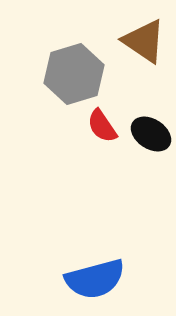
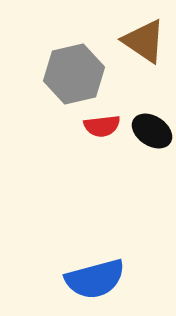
gray hexagon: rotated 4 degrees clockwise
red semicircle: rotated 63 degrees counterclockwise
black ellipse: moved 1 px right, 3 px up
